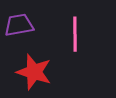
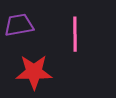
red star: rotated 18 degrees counterclockwise
